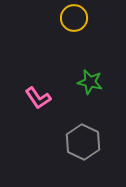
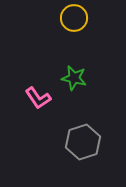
green star: moved 16 px left, 4 px up
gray hexagon: rotated 16 degrees clockwise
